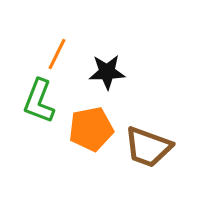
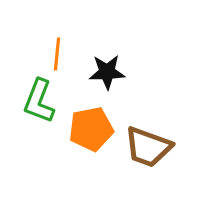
orange line: rotated 20 degrees counterclockwise
